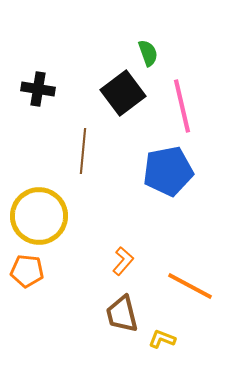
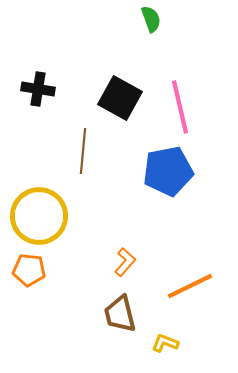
green semicircle: moved 3 px right, 34 px up
black square: moved 3 px left, 5 px down; rotated 24 degrees counterclockwise
pink line: moved 2 px left, 1 px down
orange L-shape: moved 2 px right, 1 px down
orange pentagon: moved 2 px right, 1 px up
orange line: rotated 54 degrees counterclockwise
brown trapezoid: moved 2 px left
yellow L-shape: moved 3 px right, 4 px down
